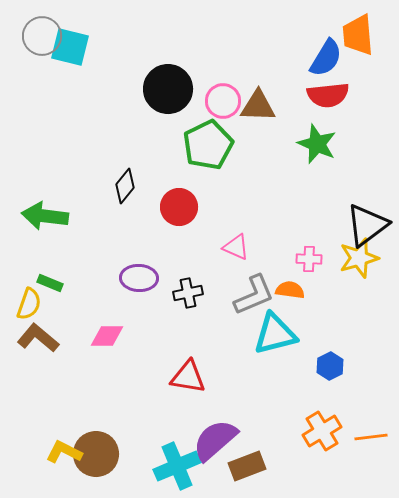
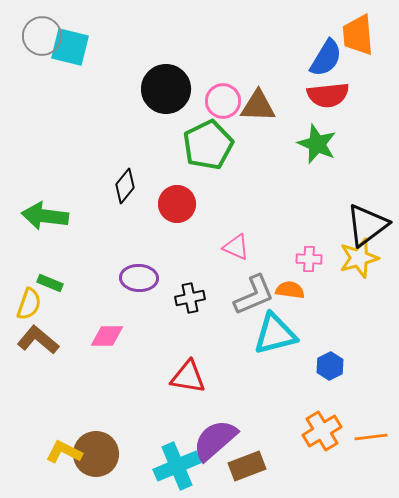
black circle: moved 2 px left
red circle: moved 2 px left, 3 px up
black cross: moved 2 px right, 5 px down
brown L-shape: moved 2 px down
